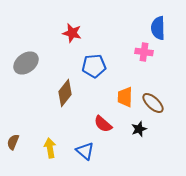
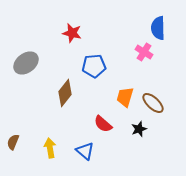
pink cross: rotated 24 degrees clockwise
orange trapezoid: rotated 15 degrees clockwise
